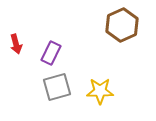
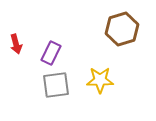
brown hexagon: moved 4 px down; rotated 8 degrees clockwise
gray square: moved 1 px left, 2 px up; rotated 8 degrees clockwise
yellow star: moved 11 px up
